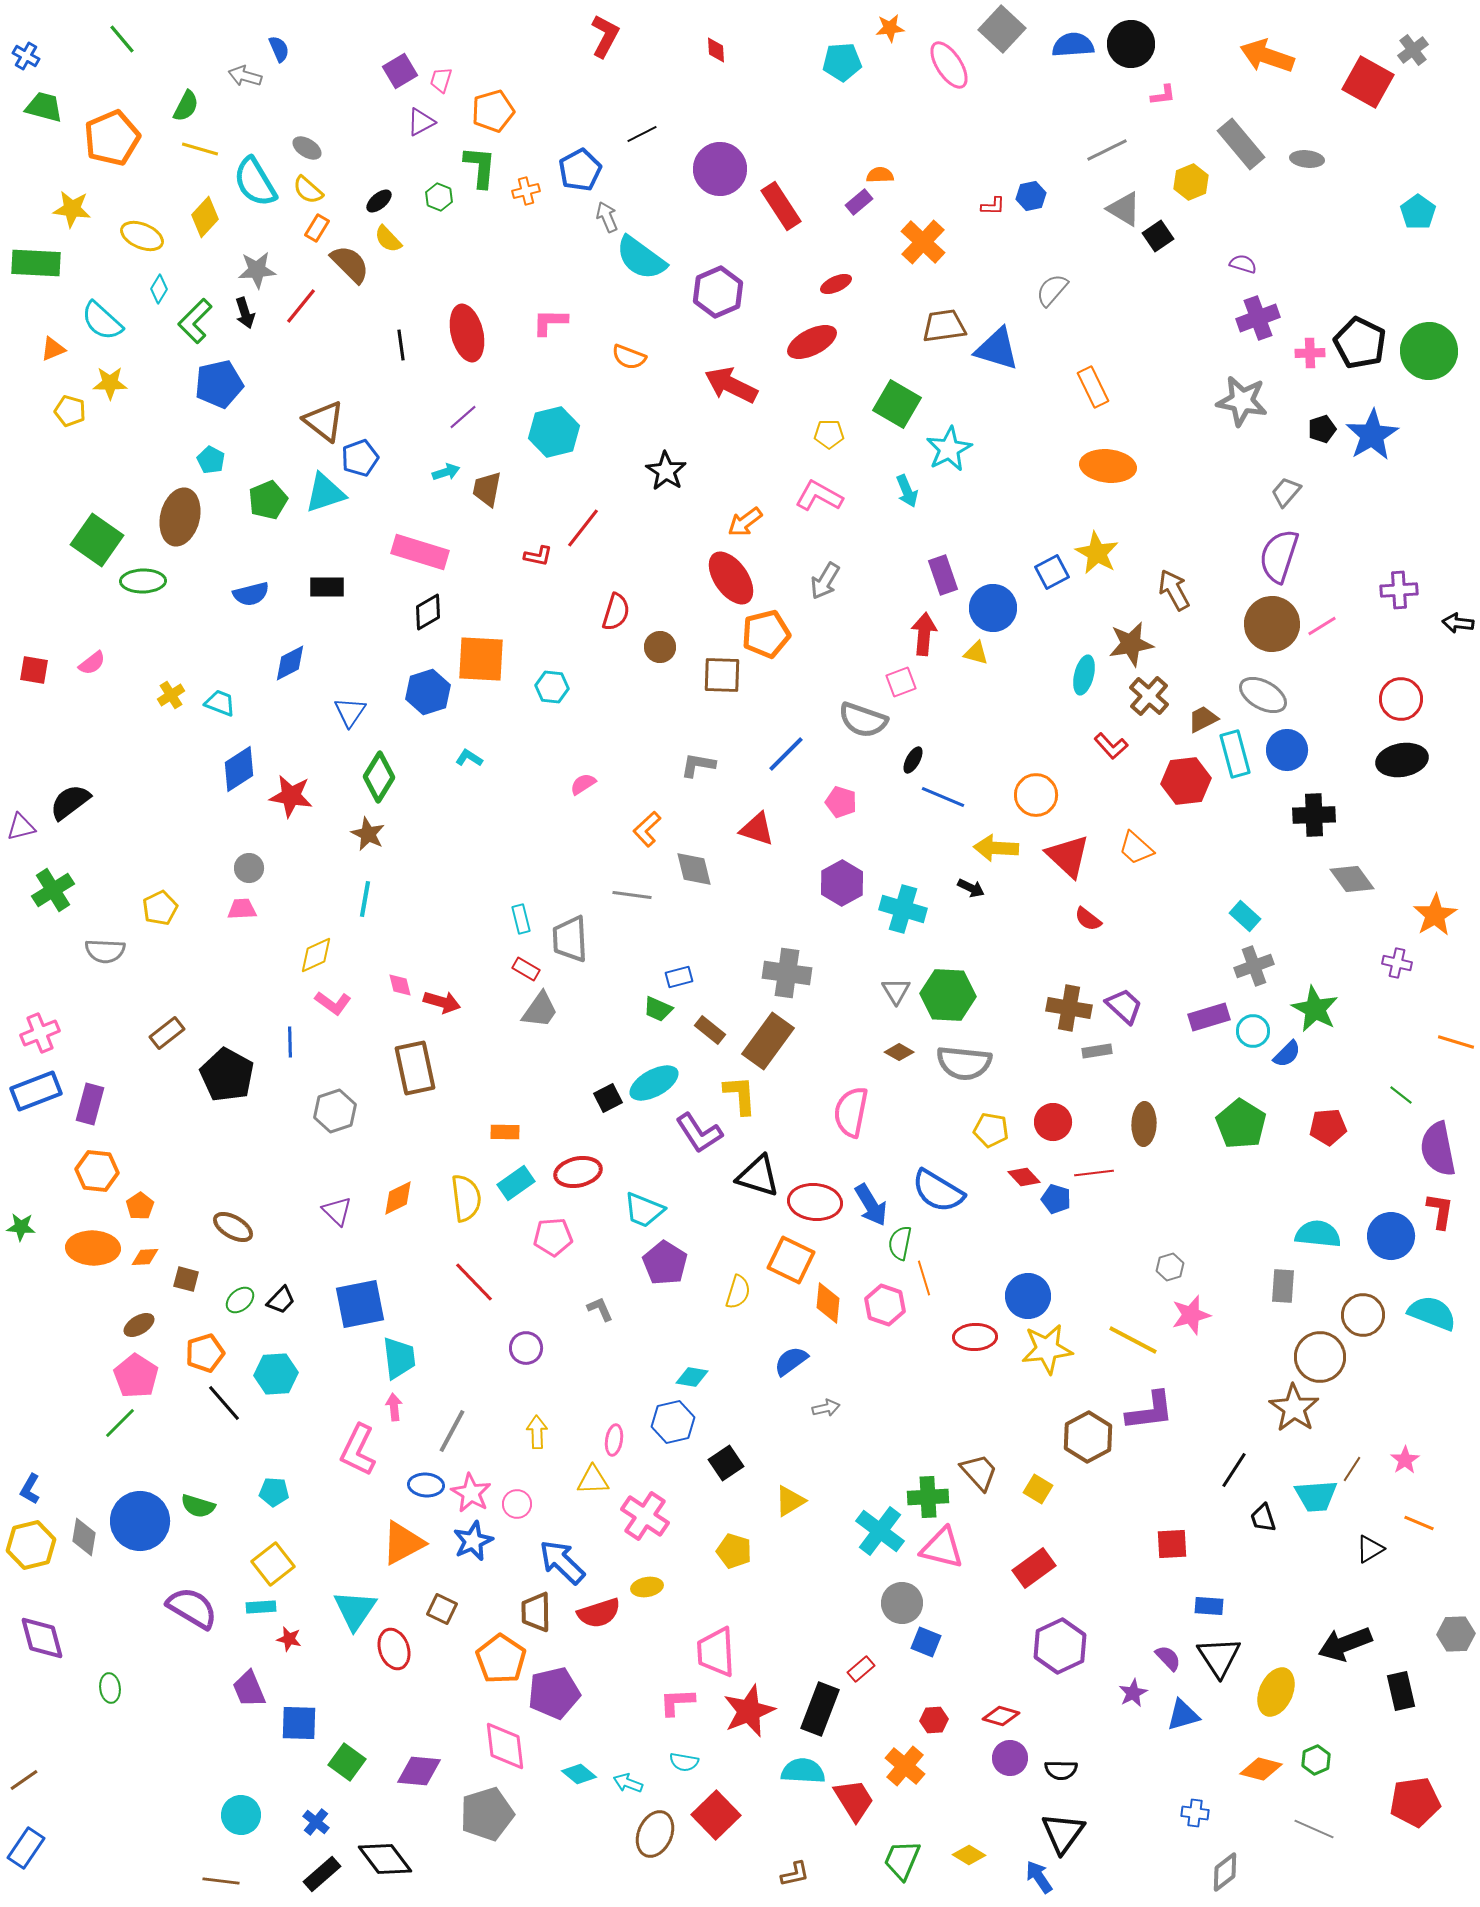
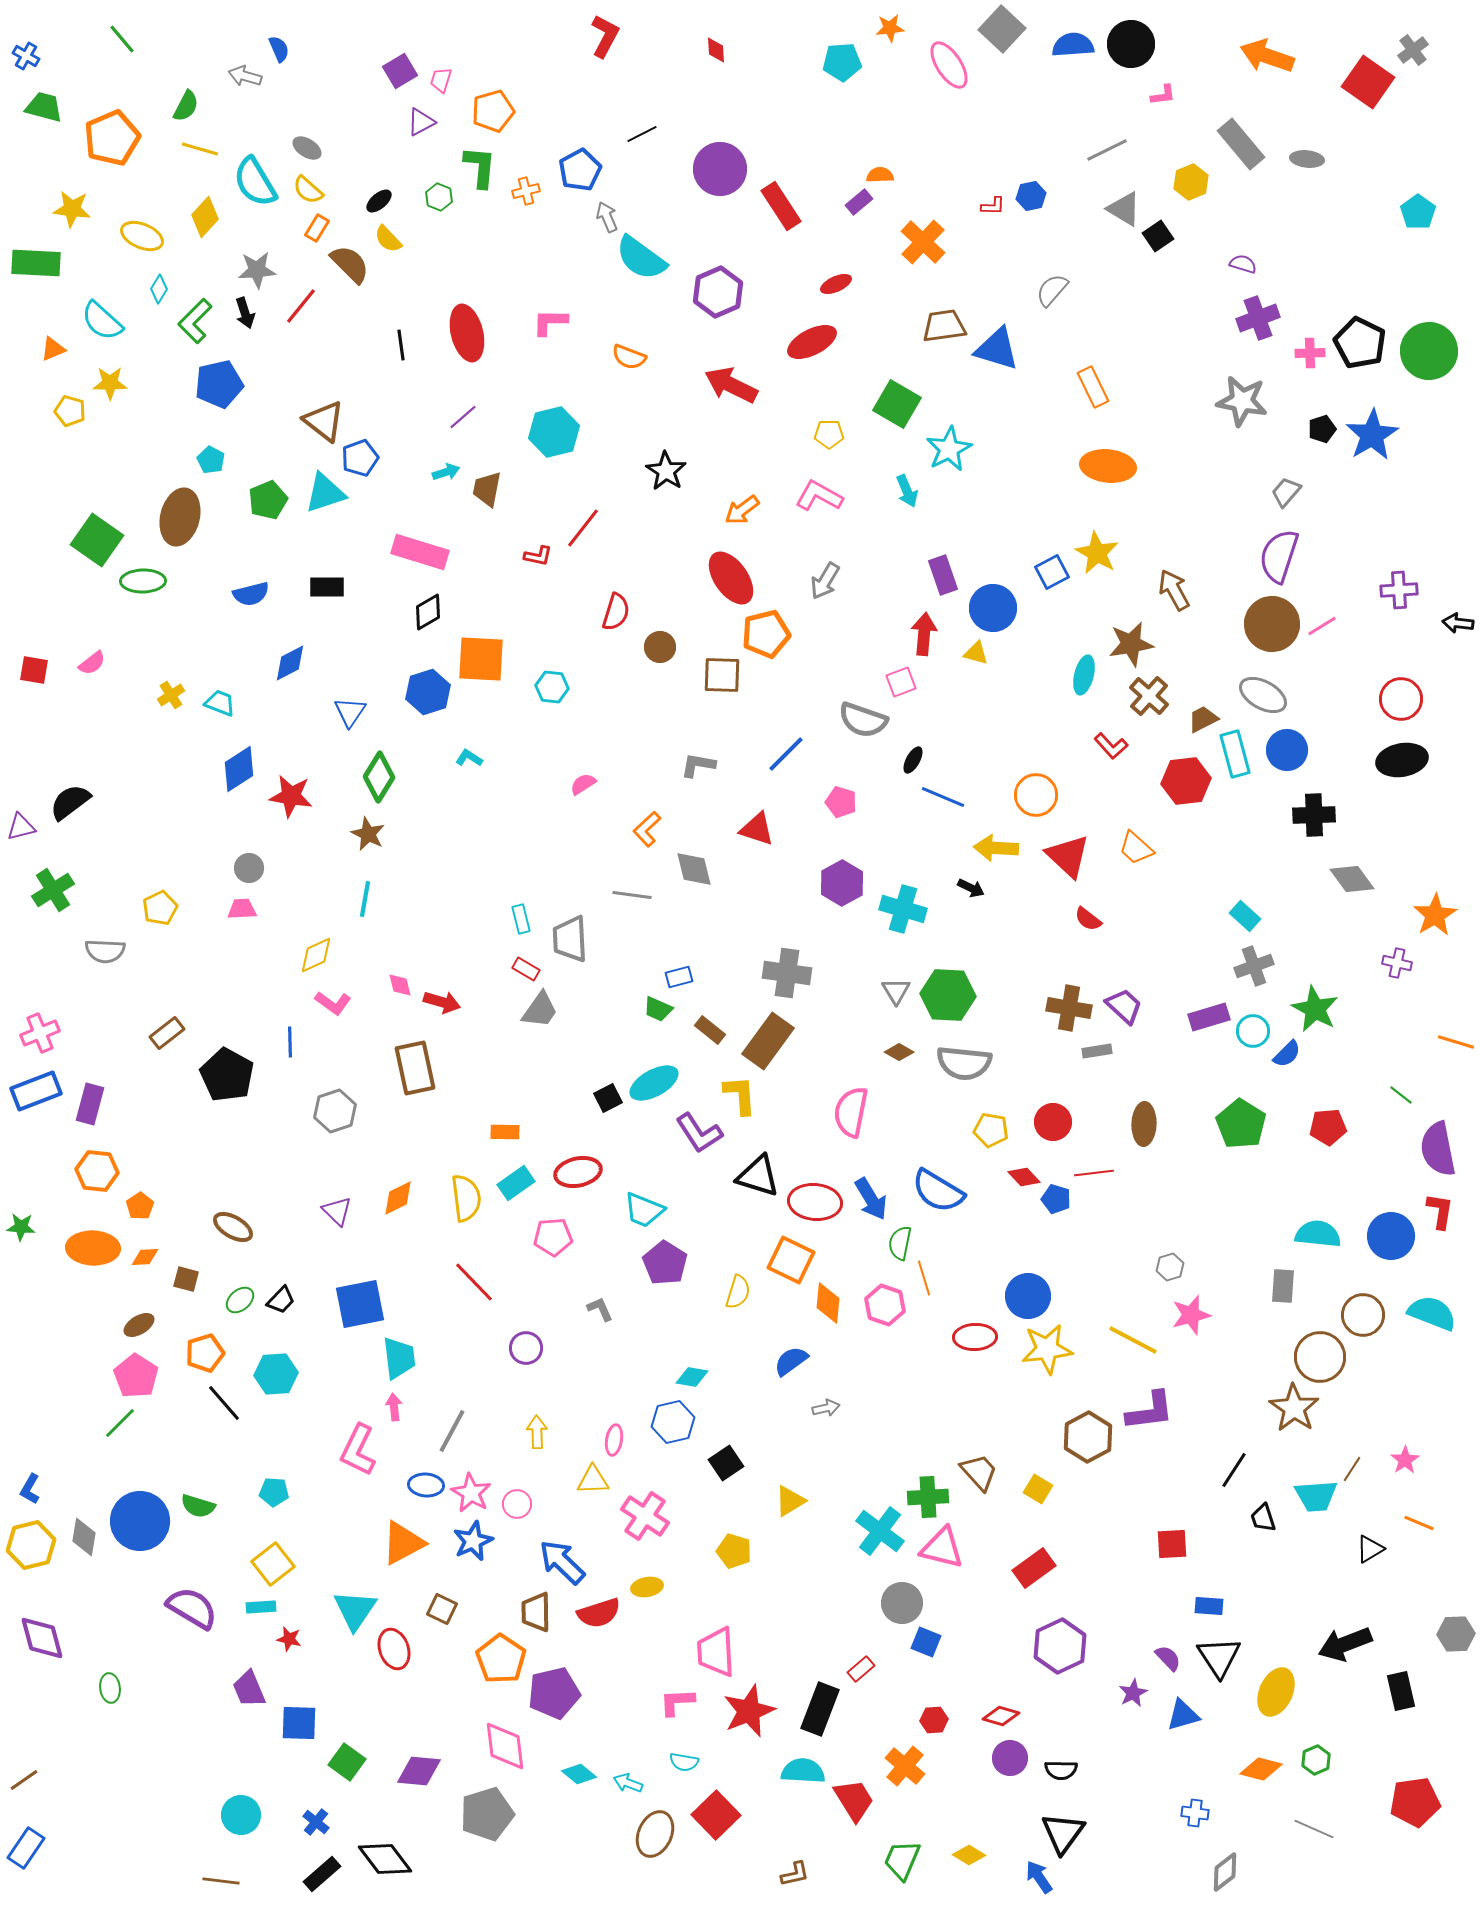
red square at (1368, 82): rotated 6 degrees clockwise
orange arrow at (745, 522): moved 3 px left, 12 px up
blue arrow at (871, 1205): moved 6 px up
